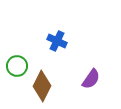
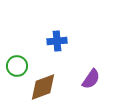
blue cross: rotated 30 degrees counterclockwise
brown diamond: moved 1 px right, 1 px down; rotated 44 degrees clockwise
